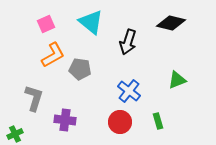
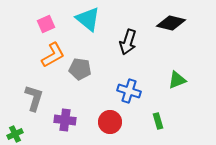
cyan triangle: moved 3 px left, 3 px up
blue cross: rotated 20 degrees counterclockwise
red circle: moved 10 px left
